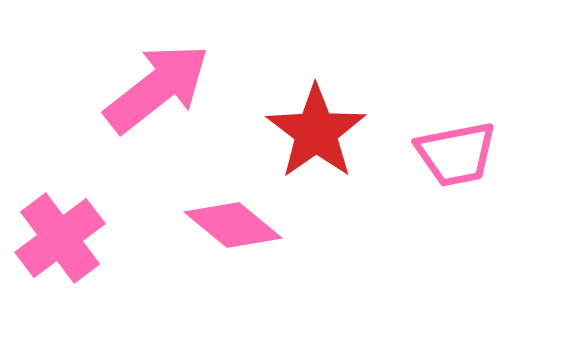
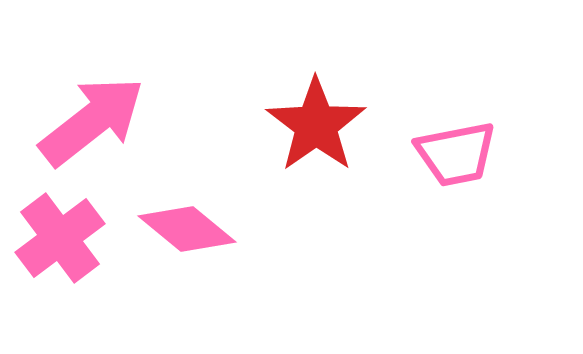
pink arrow: moved 65 px left, 33 px down
red star: moved 7 px up
pink diamond: moved 46 px left, 4 px down
